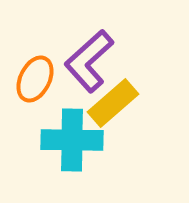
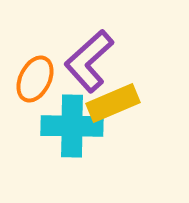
yellow rectangle: rotated 18 degrees clockwise
cyan cross: moved 14 px up
